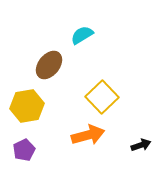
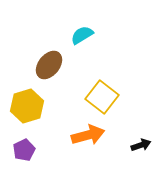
yellow square: rotated 8 degrees counterclockwise
yellow hexagon: rotated 8 degrees counterclockwise
